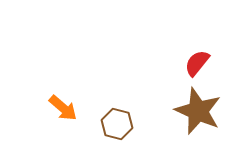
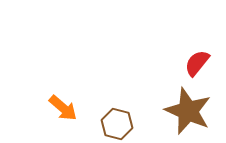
brown star: moved 10 px left
